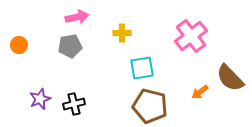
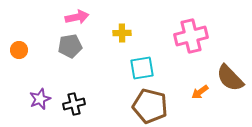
pink cross: rotated 24 degrees clockwise
orange circle: moved 5 px down
